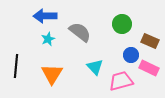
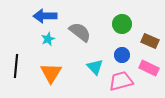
blue circle: moved 9 px left
orange triangle: moved 1 px left, 1 px up
